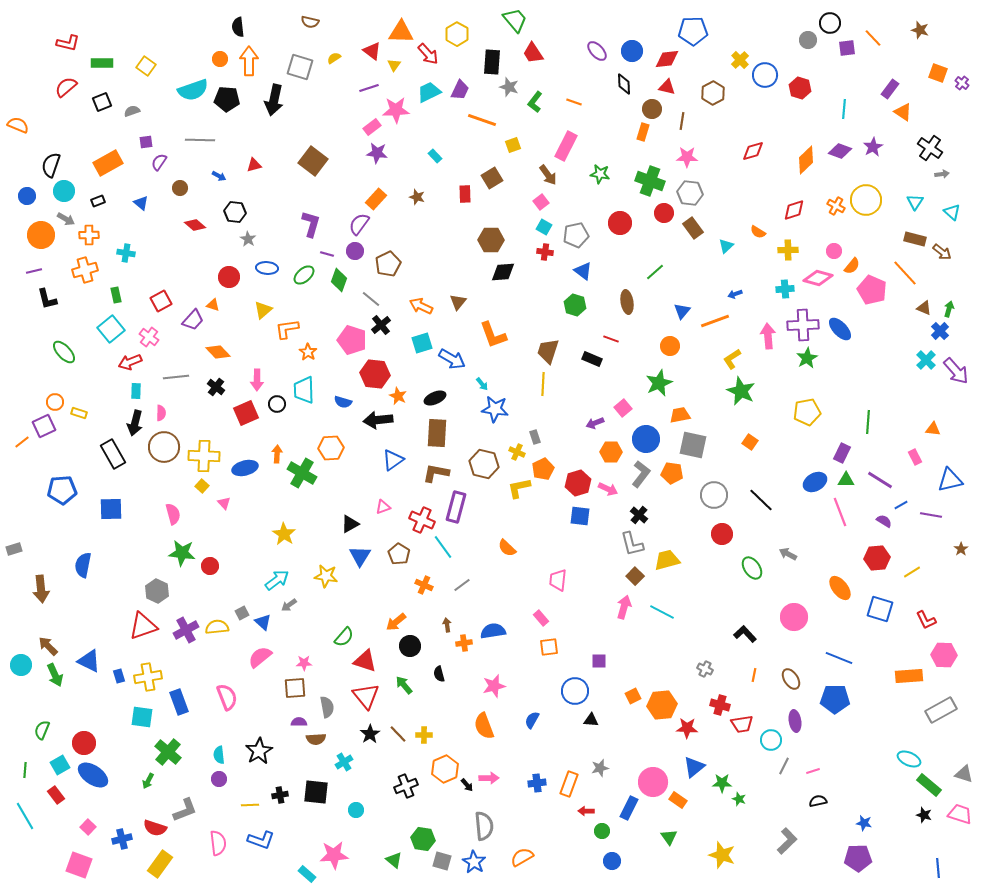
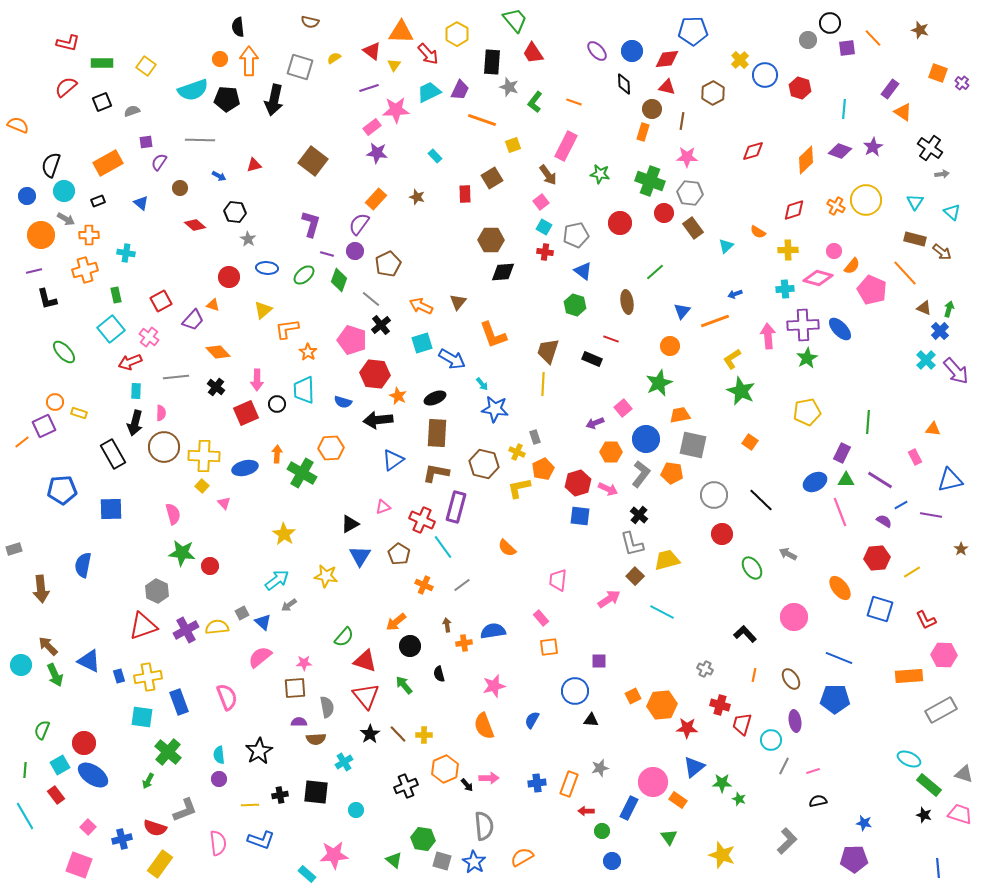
pink arrow at (624, 607): moved 15 px left, 8 px up; rotated 40 degrees clockwise
red trapezoid at (742, 724): rotated 115 degrees clockwise
purple pentagon at (858, 858): moved 4 px left, 1 px down
